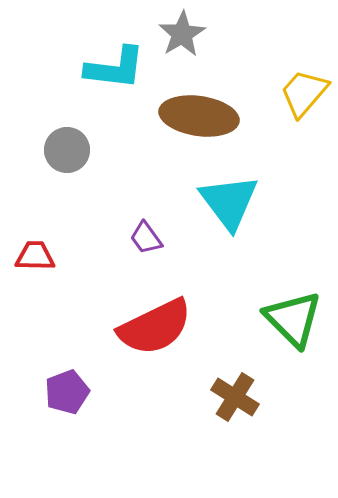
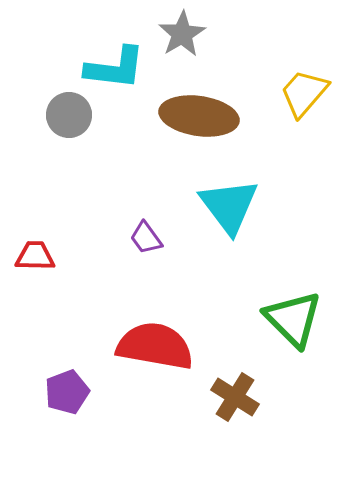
gray circle: moved 2 px right, 35 px up
cyan triangle: moved 4 px down
red semicircle: moved 19 px down; rotated 144 degrees counterclockwise
